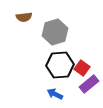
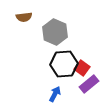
gray hexagon: rotated 20 degrees counterclockwise
black hexagon: moved 4 px right, 1 px up
blue arrow: rotated 91 degrees clockwise
